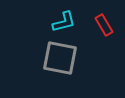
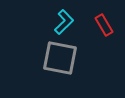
cyan L-shape: rotated 30 degrees counterclockwise
